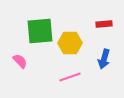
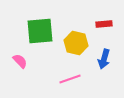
yellow hexagon: moved 6 px right; rotated 15 degrees clockwise
pink line: moved 2 px down
